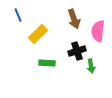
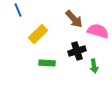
blue line: moved 5 px up
brown arrow: rotated 24 degrees counterclockwise
pink semicircle: rotated 100 degrees clockwise
green arrow: moved 3 px right
